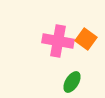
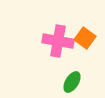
orange square: moved 1 px left, 1 px up
